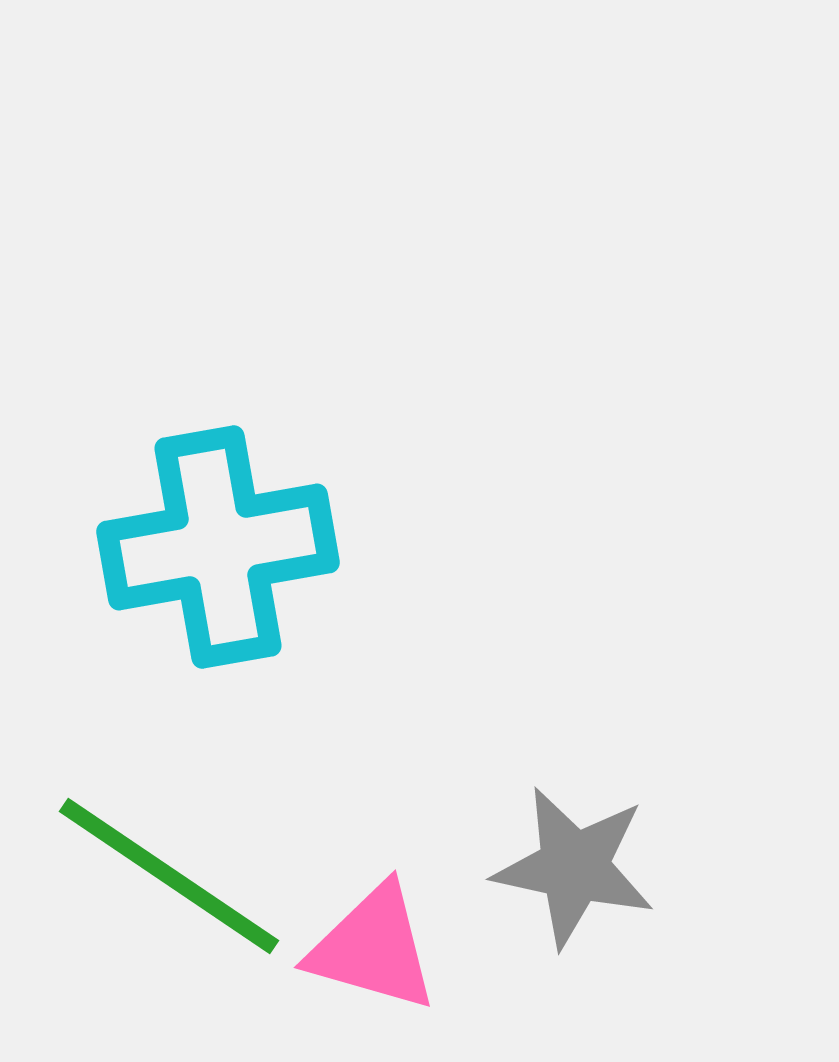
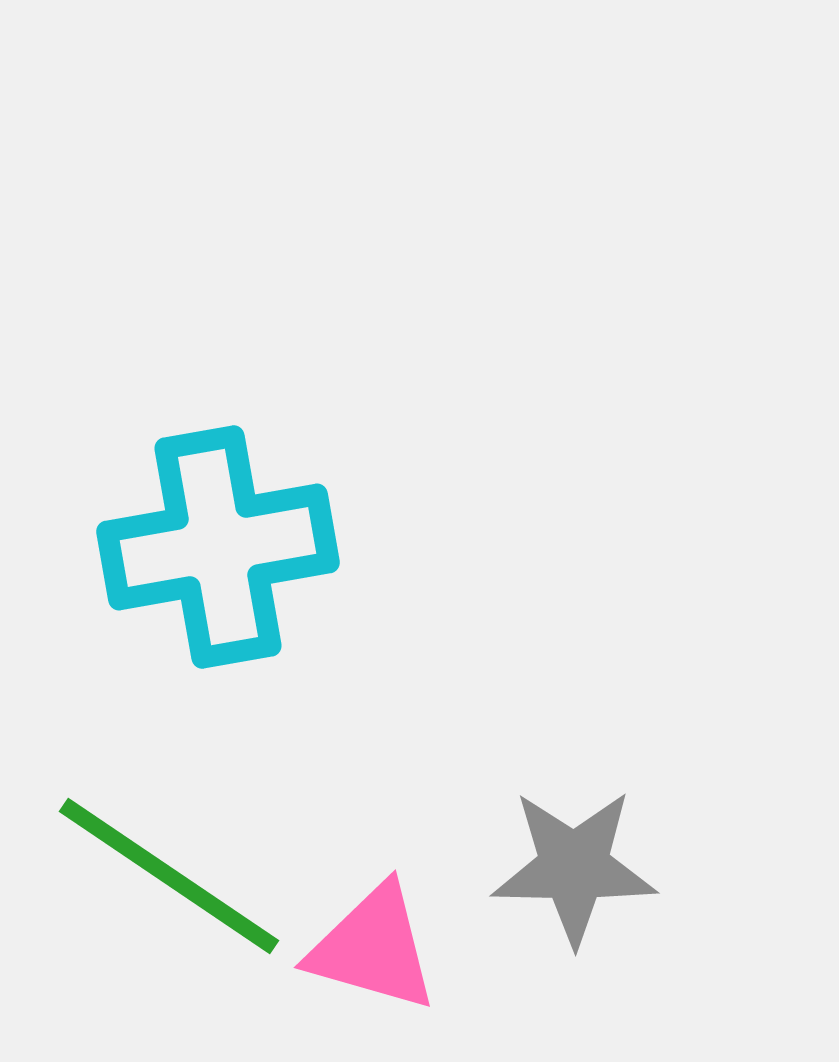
gray star: rotated 11 degrees counterclockwise
